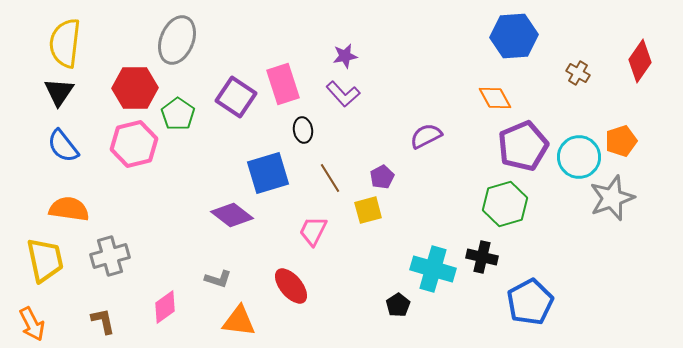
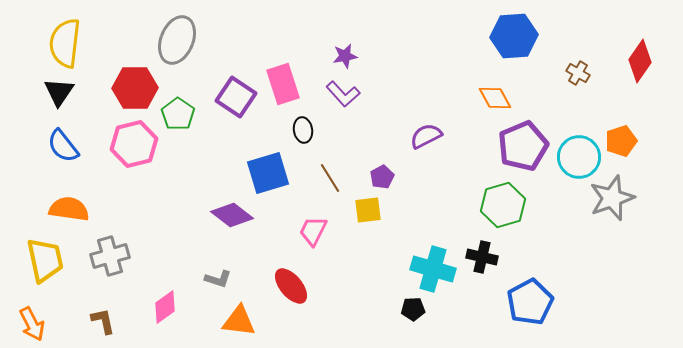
green hexagon at (505, 204): moved 2 px left, 1 px down
yellow square at (368, 210): rotated 8 degrees clockwise
black pentagon at (398, 305): moved 15 px right, 4 px down; rotated 30 degrees clockwise
